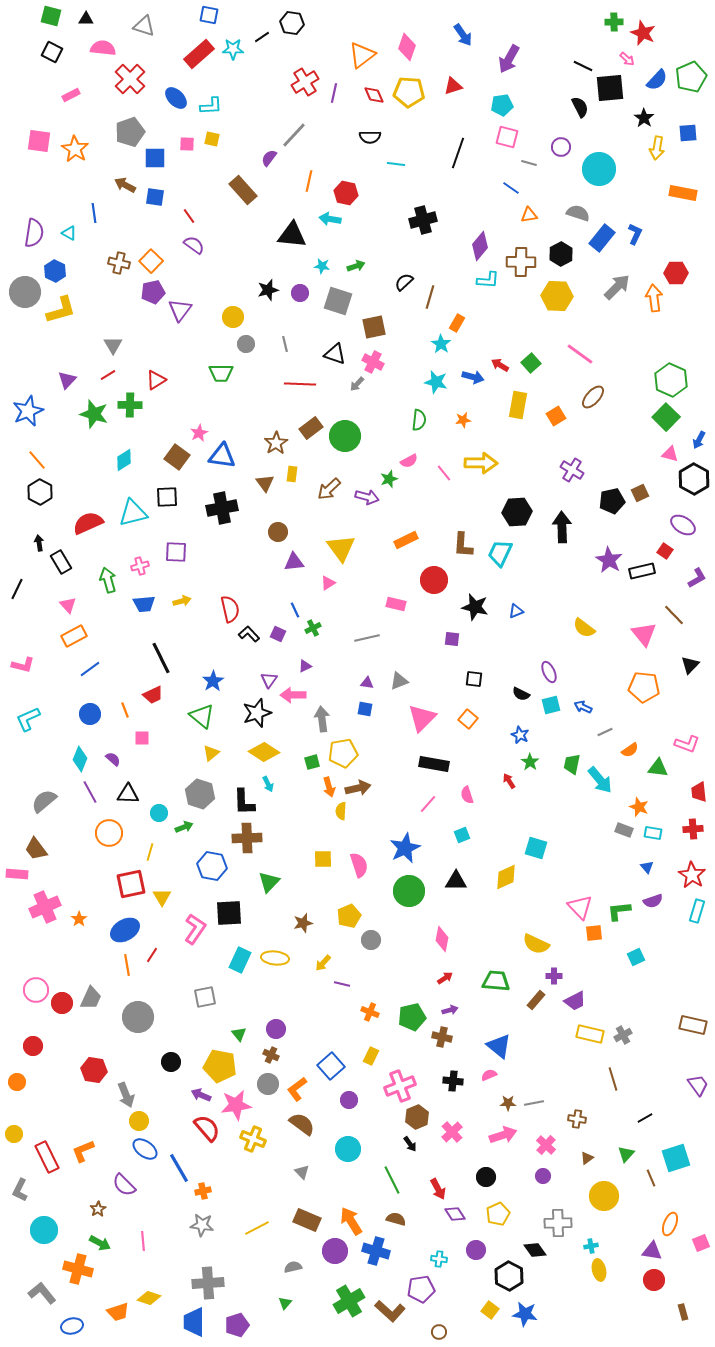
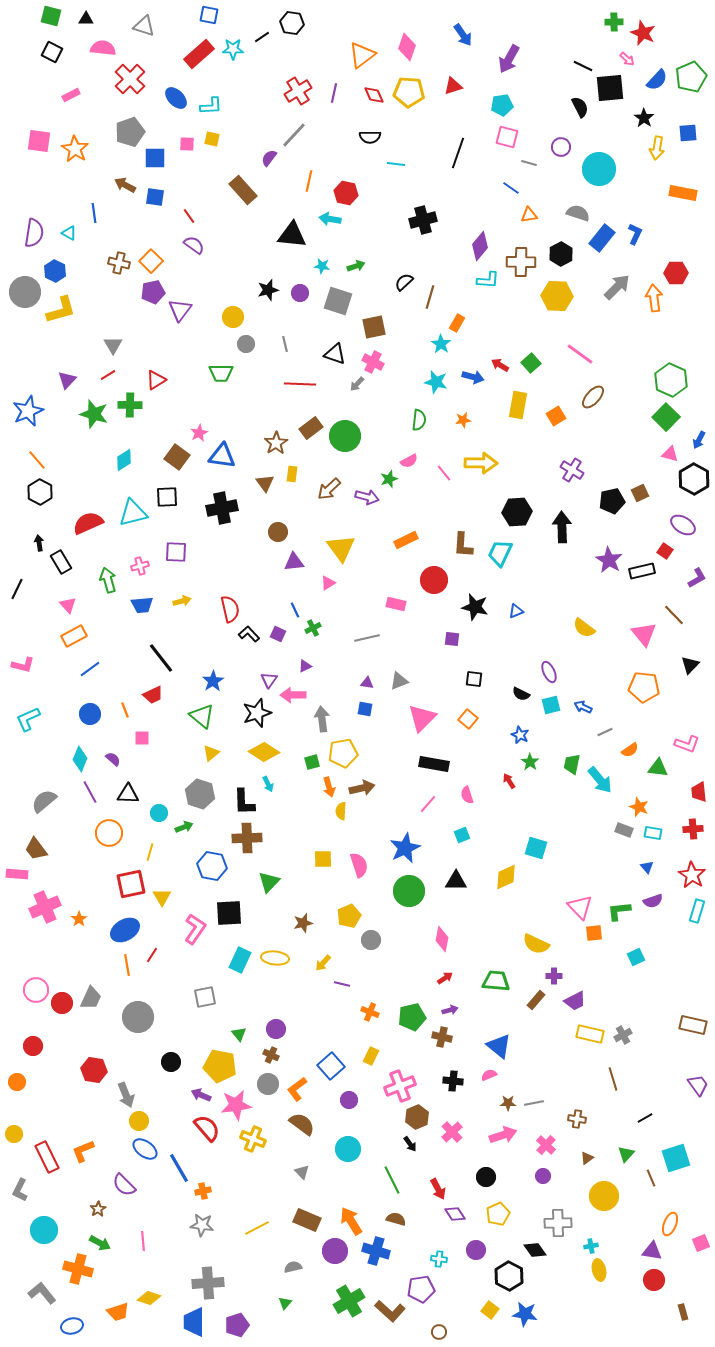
red cross at (305, 82): moved 7 px left, 9 px down
blue trapezoid at (144, 604): moved 2 px left, 1 px down
black line at (161, 658): rotated 12 degrees counterclockwise
brown arrow at (358, 788): moved 4 px right
